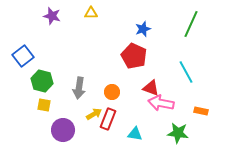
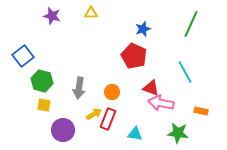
cyan line: moved 1 px left
